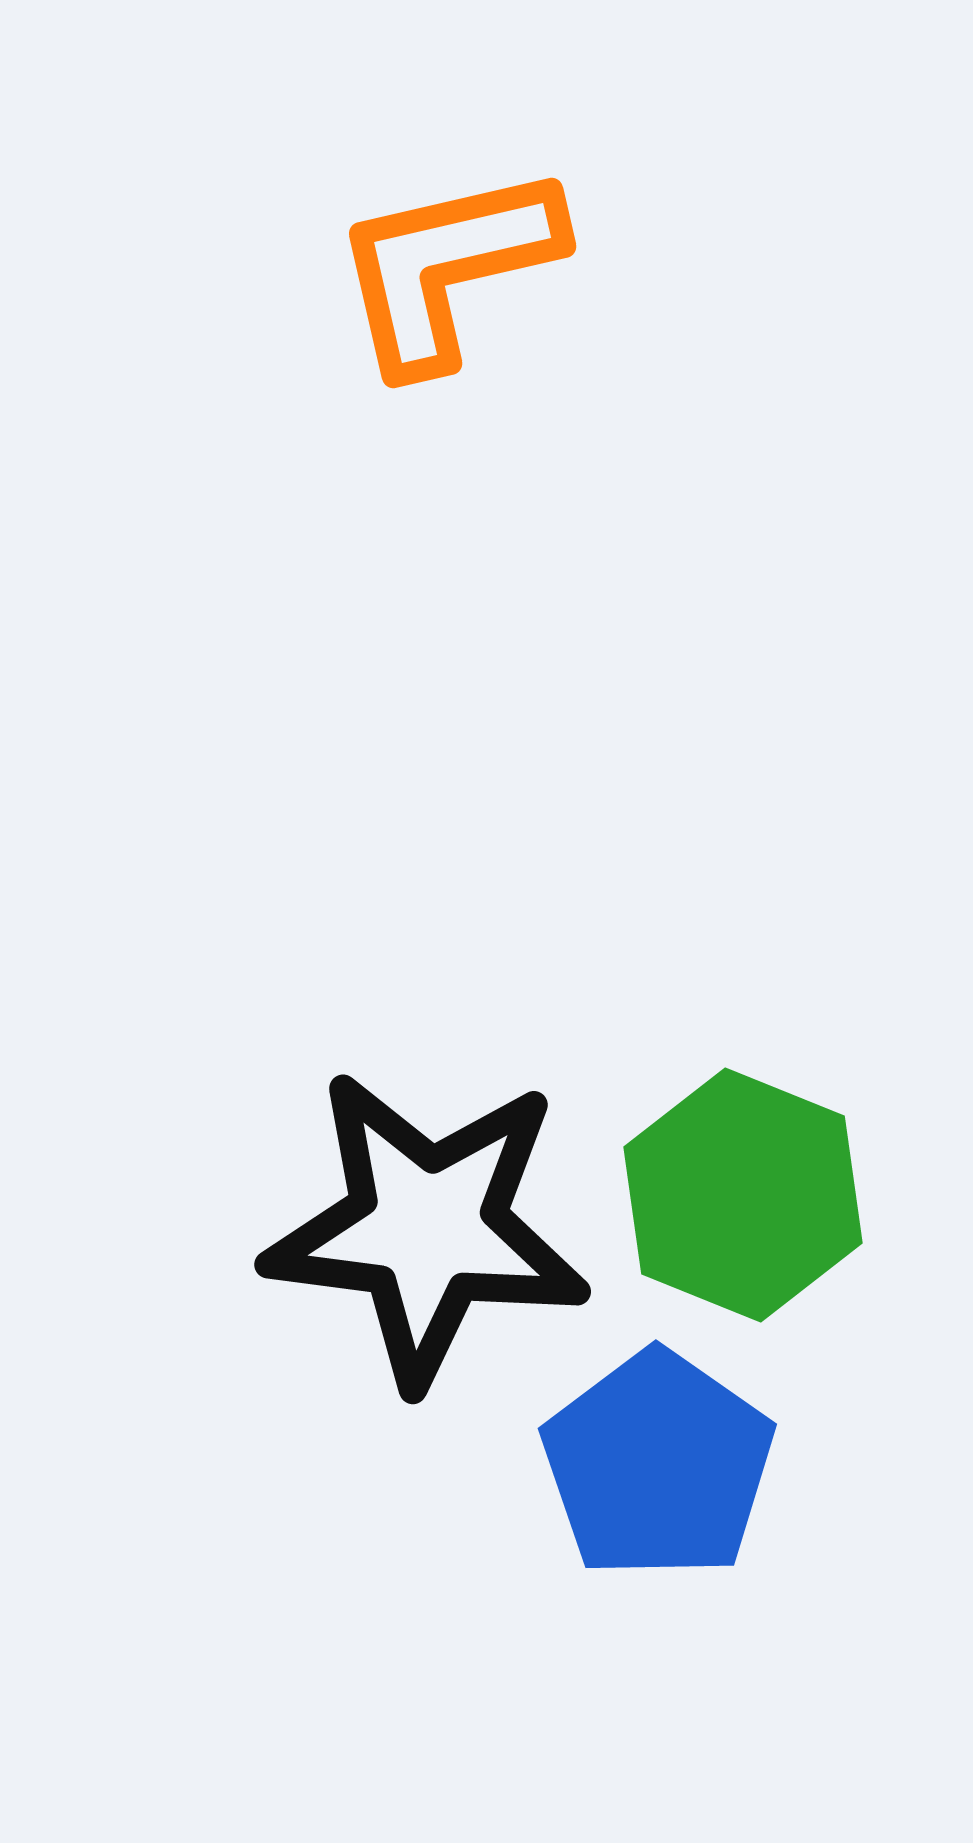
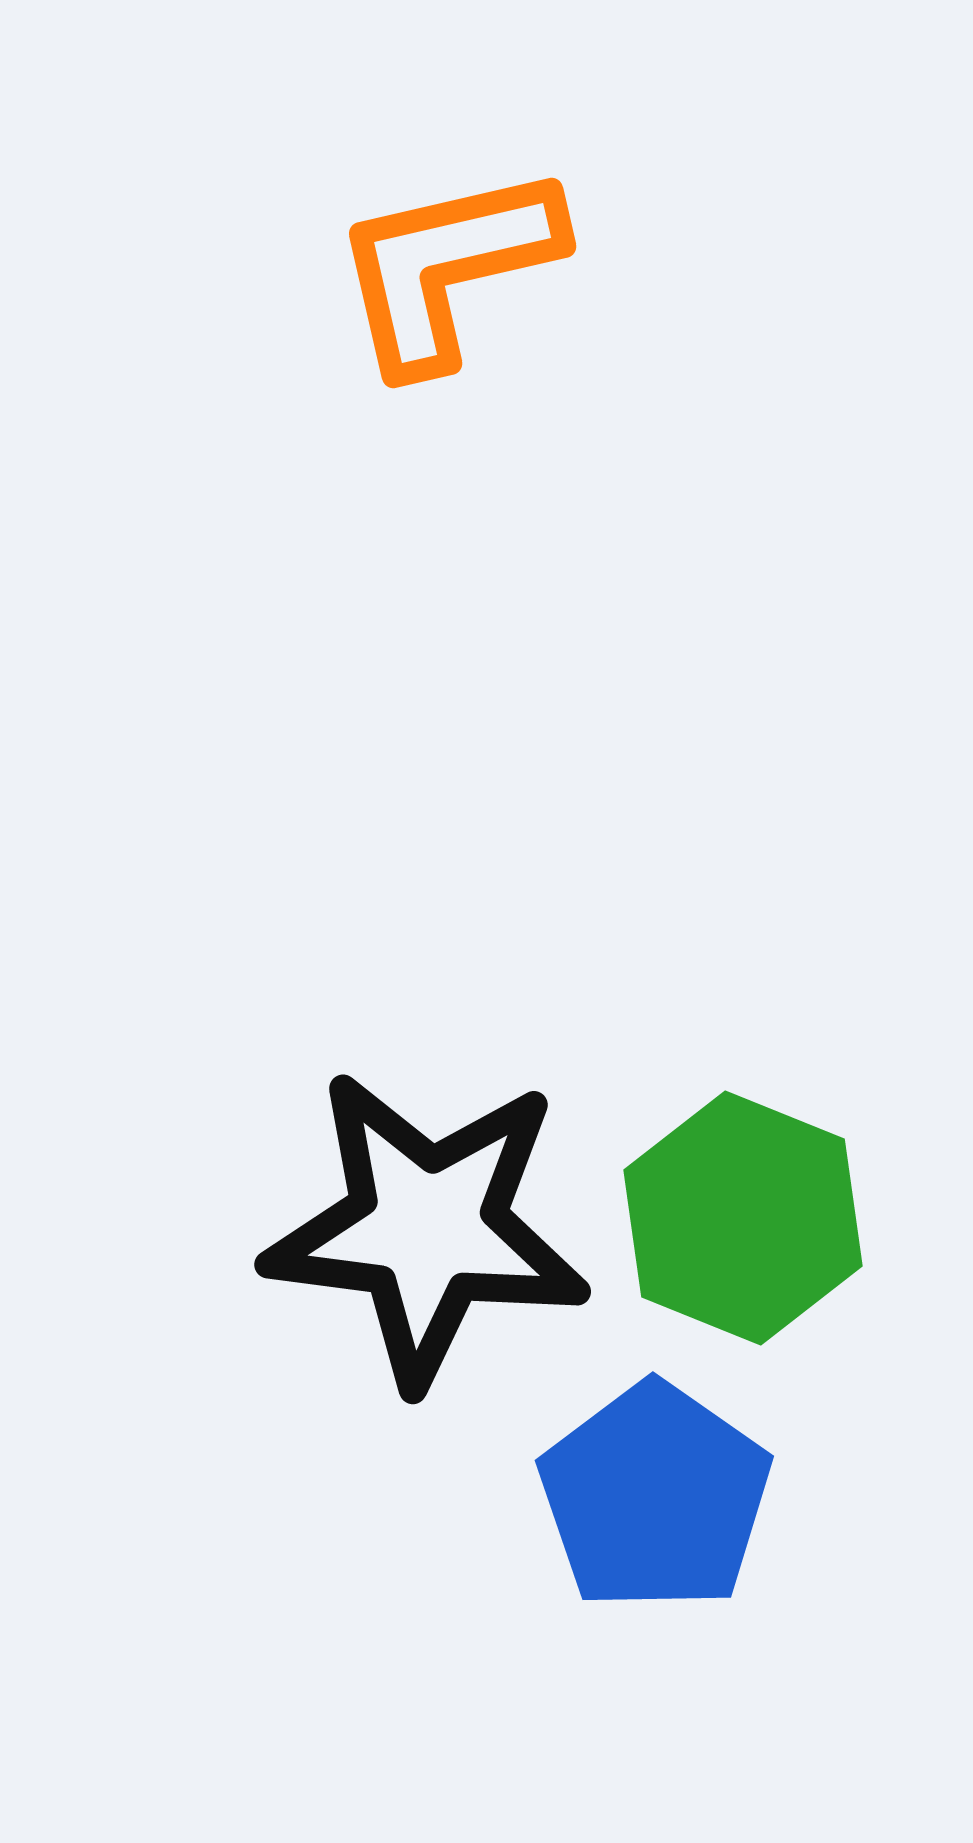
green hexagon: moved 23 px down
blue pentagon: moved 3 px left, 32 px down
